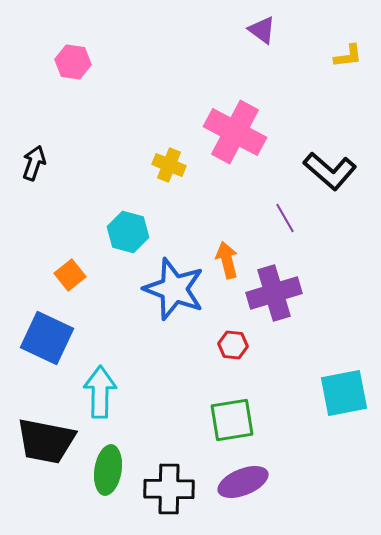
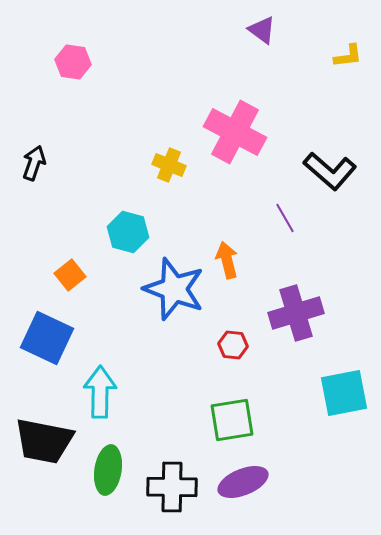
purple cross: moved 22 px right, 20 px down
black trapezoid: moved 2 px left
black cross: moved 3 px right, 2 px up
